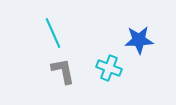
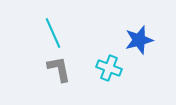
blue star: rotated 12 degrees counterclockwise
gray L-shape: moved 4 px left, 2 px up
